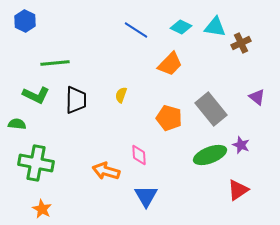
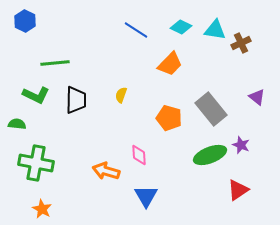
cyan triangle: moved 3 px down
